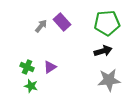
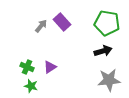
green pentagon: rotated 15 degrees clockwise
